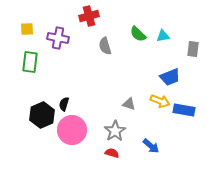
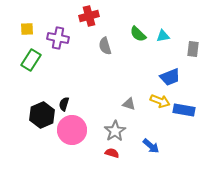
green rectangle: moved 1 px right, 2 px up; rotated 25 degrees clockwise
